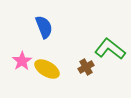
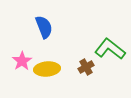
yellow ellipse: rotated 35 degrees counterclockwise
